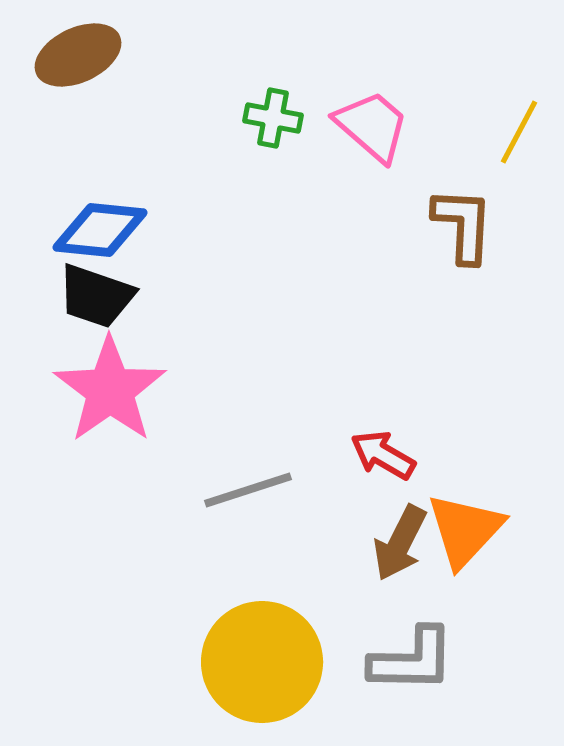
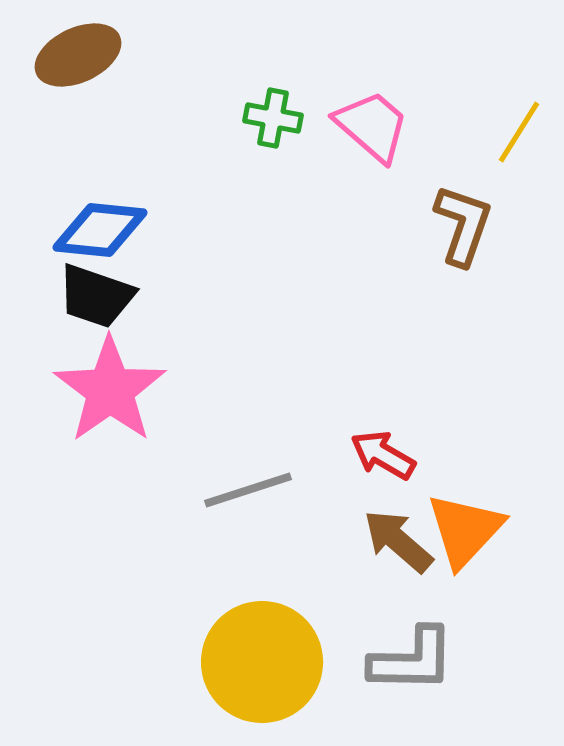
yellow line: rotated 4 degrees clockwise
brown L-shape: rotated 16 degrees clockwise
brown arrow: moved 2 px left, 2 px up; rotated 104 degrees clockwise
